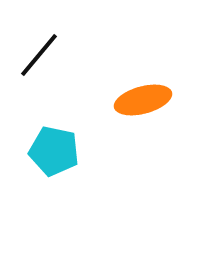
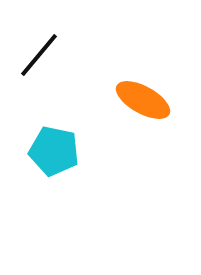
orange ellipse: rotated 44 degrees clockwise
